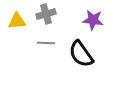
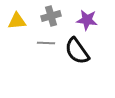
gray cross: moved 5 px right, 2 px down
purple star: moved 6 px left
black semicircle: moved 4 px left, 3 px up
